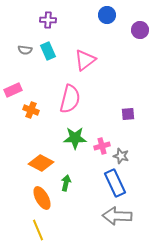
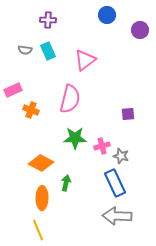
orange ellipse: rotated 30 degrees clockwise
